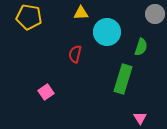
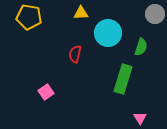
cyan circle: moved 1 px right, 1 px down
